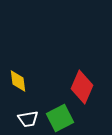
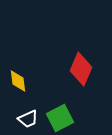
red diamond: moved 1 px left, 18 px up
white trapezoid: rotated 15 degrees counterclockwise
